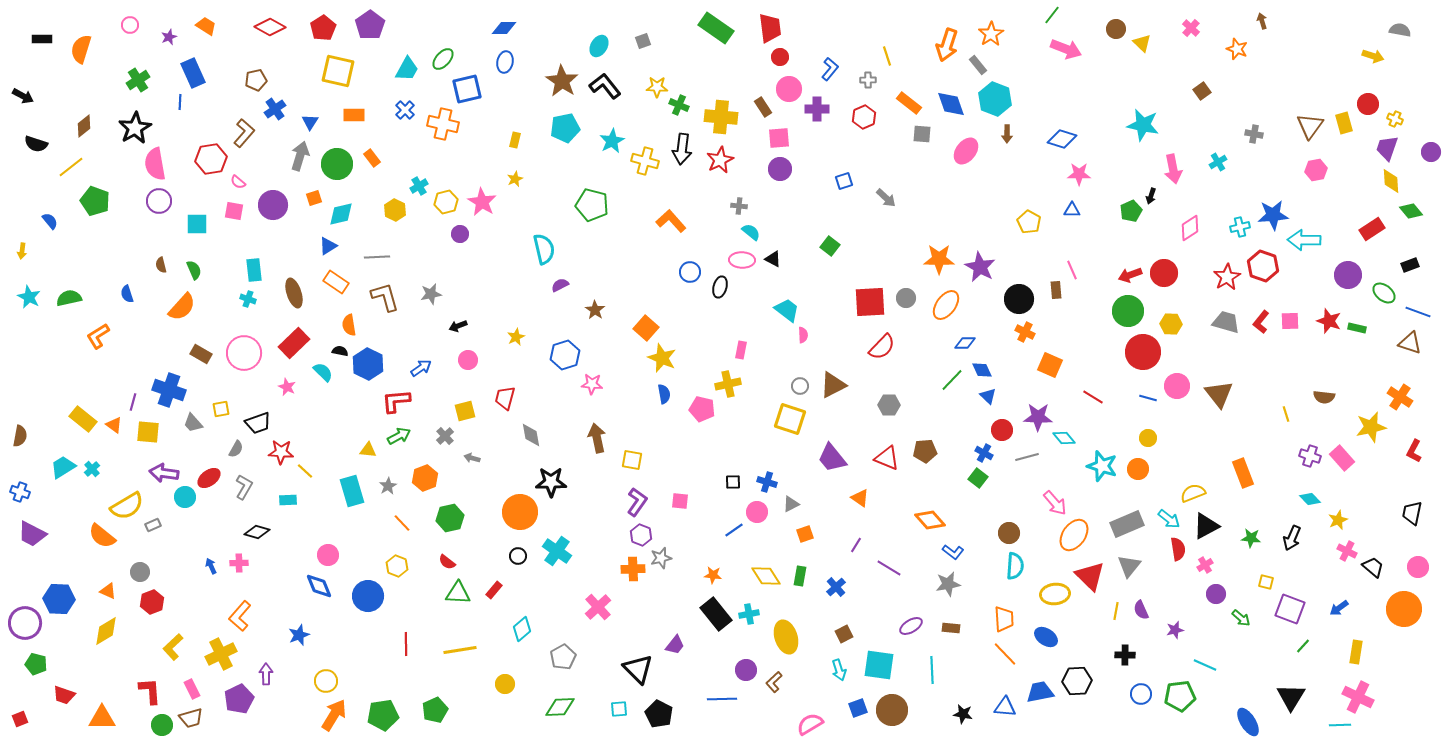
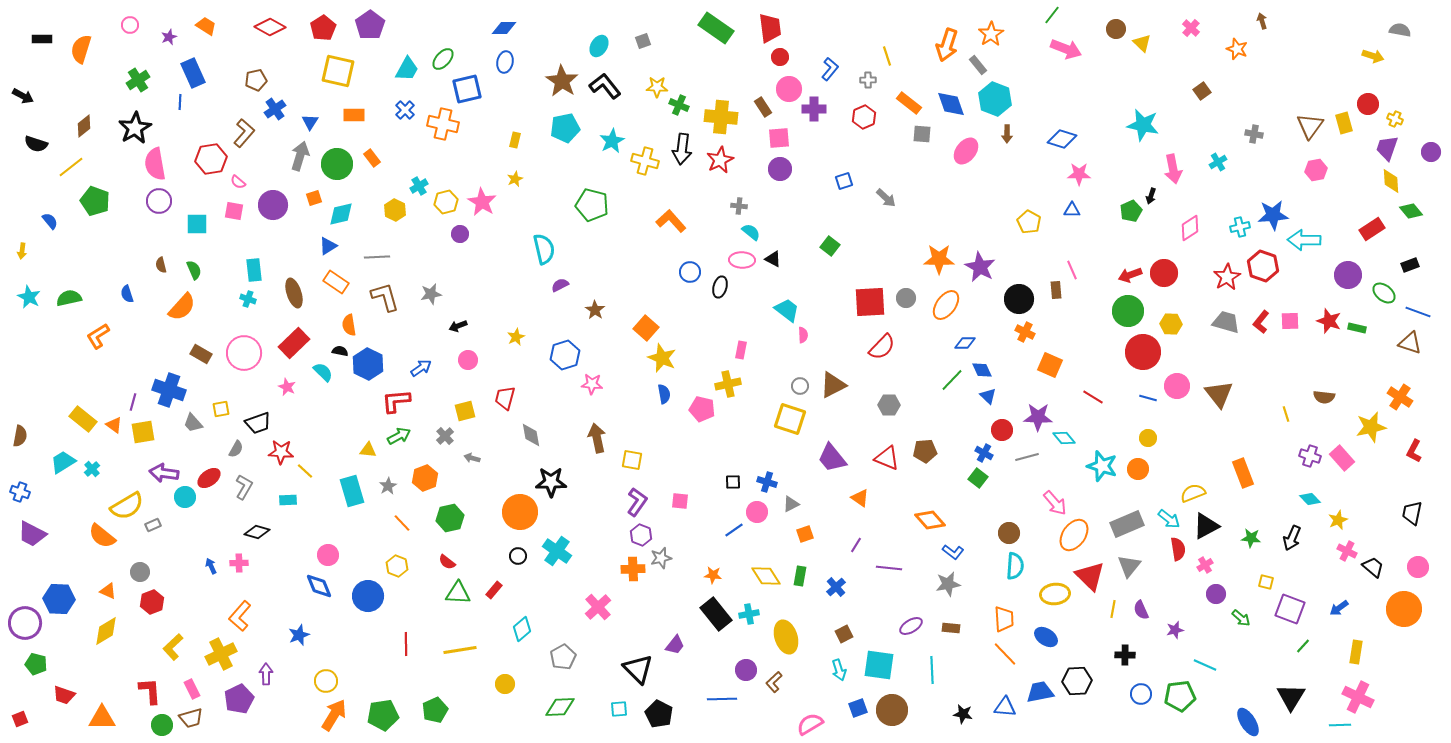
purple cross at (817, 109): moved 3 px left
yellow square at (148, 432): moved 5 px left; rotated 15 degrees counterclockwise
cyan trapezoid at (63, 467): moved 5 px up
purple line at (889, 568): rotated 25 degrees counterclockwise
yellow line at (1116, 611): moved 3 px left, 2 px up
